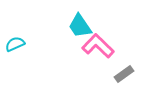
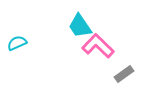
cyan semicircle: moved 2 px right, 1 px up
